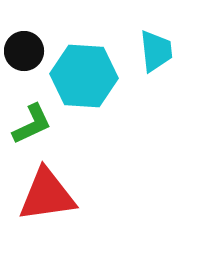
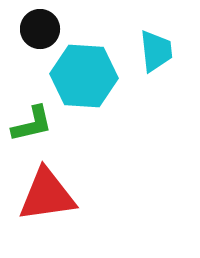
black circle: moved 16 px right, 22 px up
green L-shape: rotated 12 degrees clockwise
